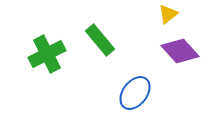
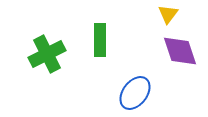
yellow triangle: rotated 15 degrees counterclockwise
green rectangle: rotated 40 degrees clockwise
purple diamond: rotated 24 degrees clockwise
